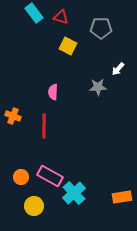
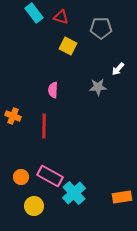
pink semicircle: moved 2 px up
